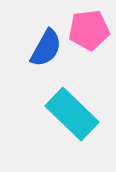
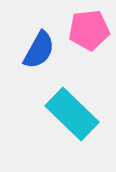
blue semicircle: moved 7 px left, 2 px down
